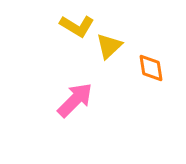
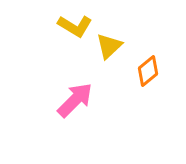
yellow L-shape: moved 2 px left
orange diamond: moved 3 px left, 3 px down; rotated 60 degrees clockwise
